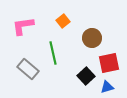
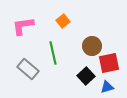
brown circle: moved 8 px down
